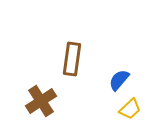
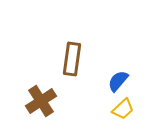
blue semicircle: moved 1 px left, 1 px down
yellow trapezoid: moved 7 px left
